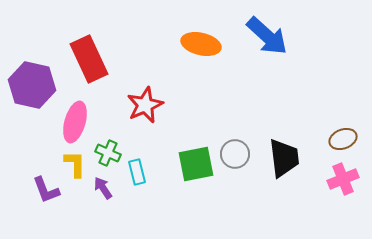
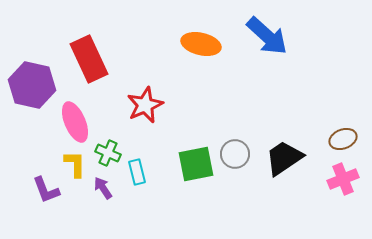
pink ellipse: rotated 39 degrees counterclockwise
black trapezoid: rotated 117 degrees counterclockwise
